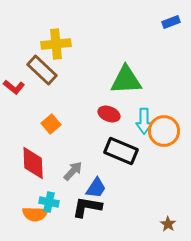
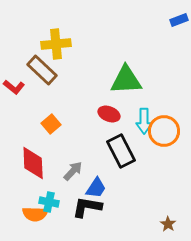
blue rectangle: moved 8 px right, 2 px up
black rectangle: rotated 40 degrees clockwise
